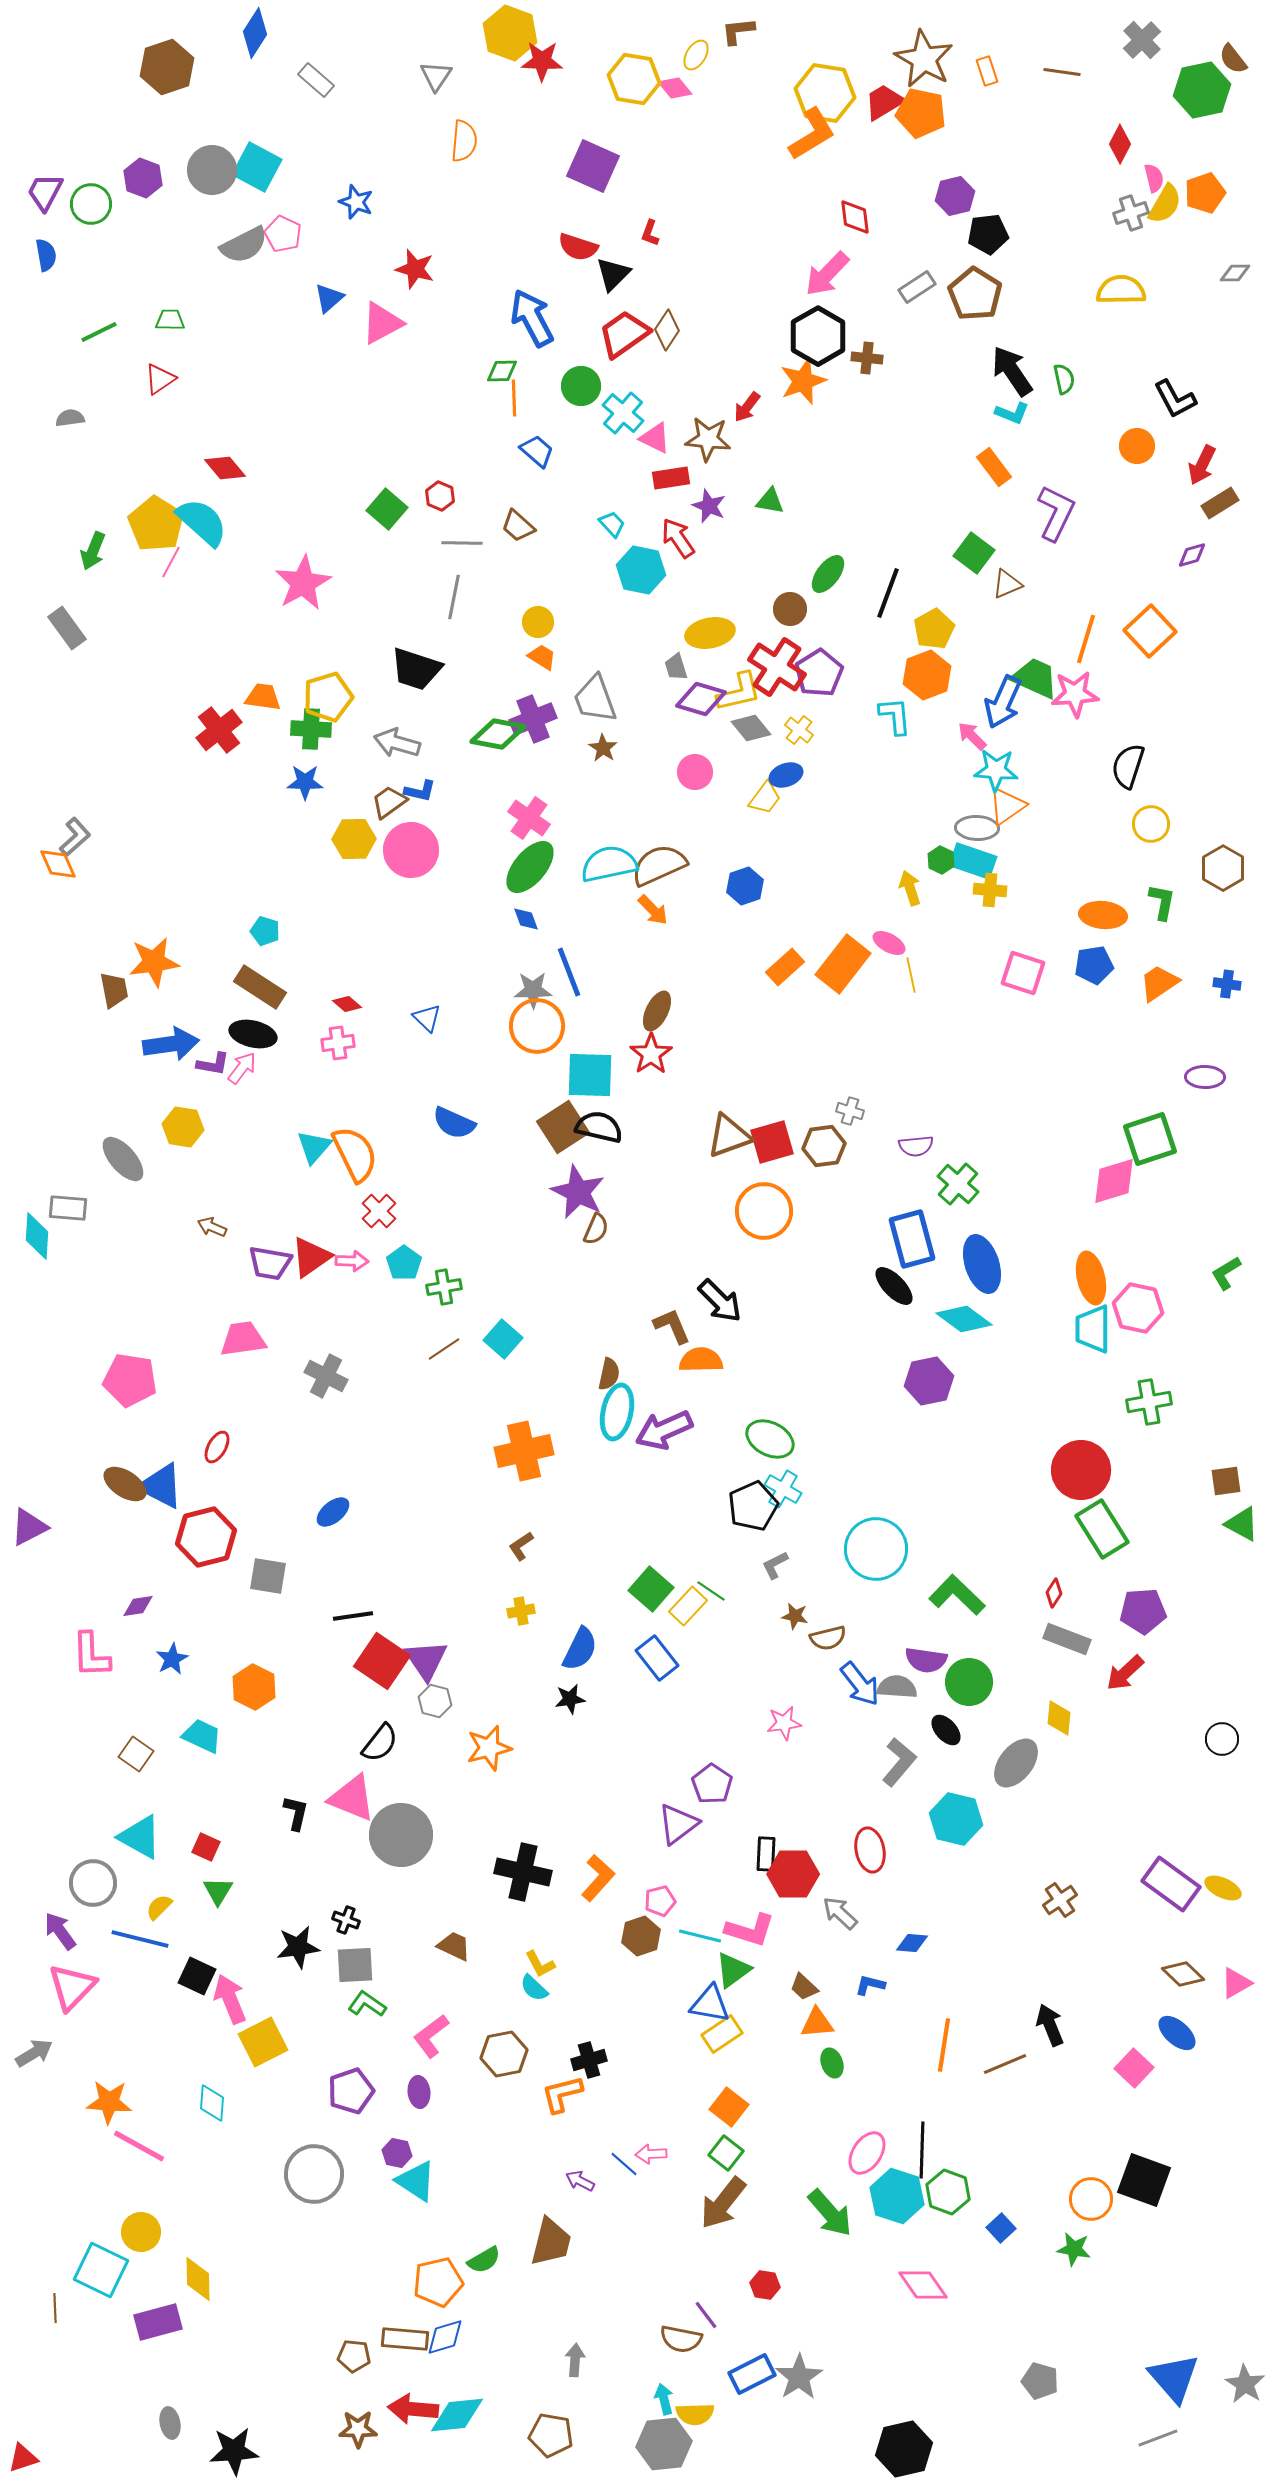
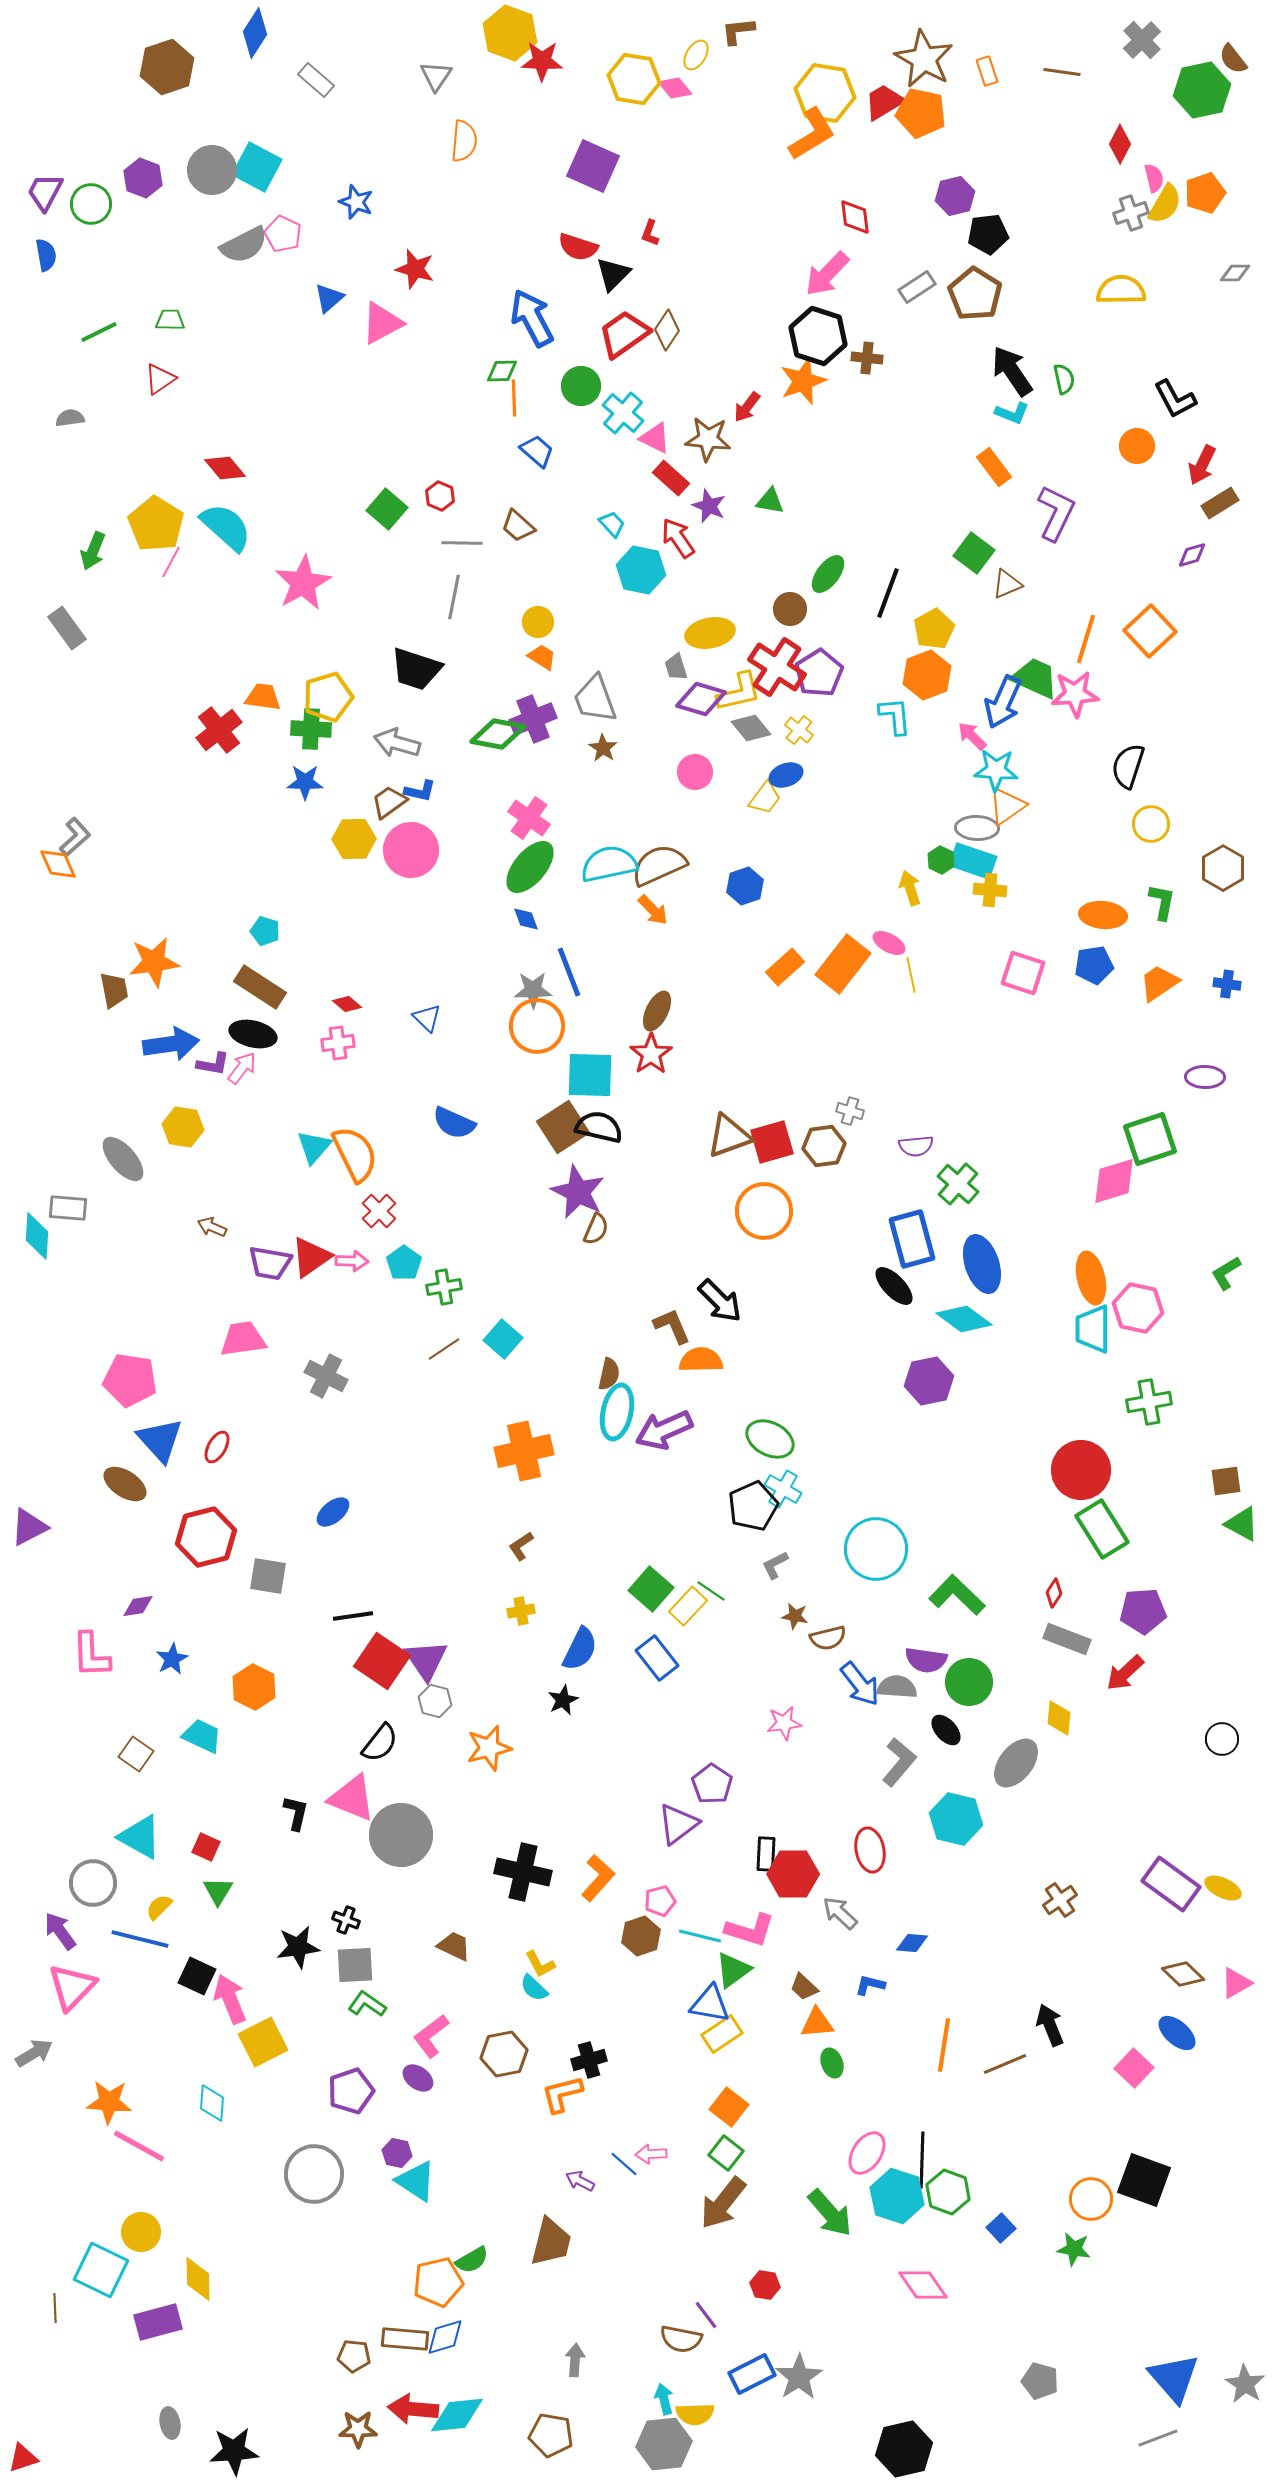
black hexagon at (818, 336): rotated 12 degrees counterclockwise
red rectangle at (671, 478): rotated 51 degrees clockwise
cyan semicircle at (202, 522): moved 24 px right, 5 px down
blue triangle at (161, 1486): moved 1 px left, 46 px up; rotated 21 degrees clockwise
black star at (570, 1699): moved 7 px left, 1 px down; rotated 16 degrees counterclockwise
purple ellipse at (419, 2092): moved 1 px left, 14 px up; rotated 48 degrees counterclockwise
black line at (922, 2150): moved 10 px down
green semicircle at (484, 2260): moved 12 px left
